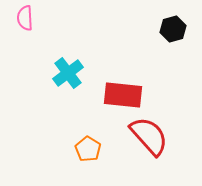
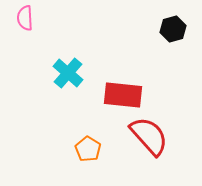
cyan cross: rotated 12 degrees counterclockwise
